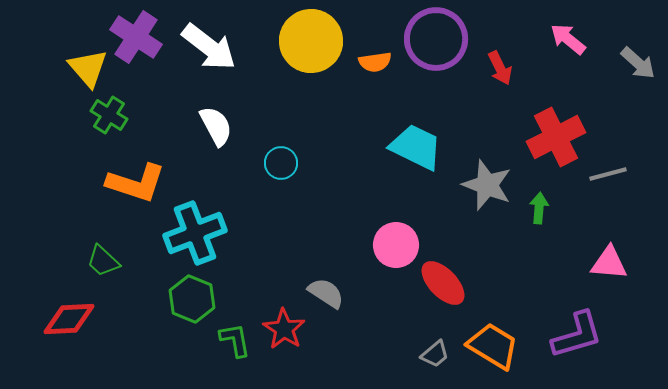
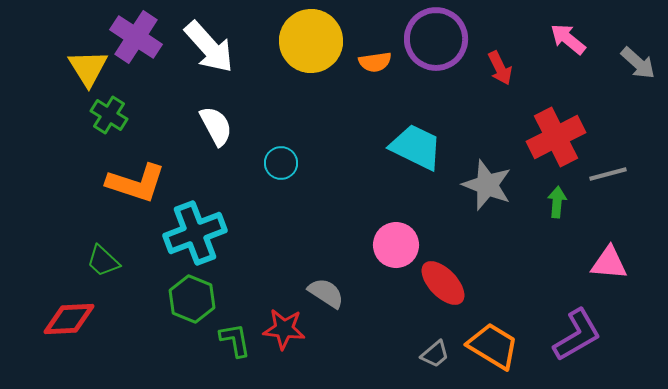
white arrow: rotated 10 degrees clockwise
yellow triangle: rotated 9 degrees clockwise
green arrow: moved 18 px right, 6 px up
red star: rotated 27 degrees counterclockwise
purple L-shape: rotated 14 degrees counterclockwise
